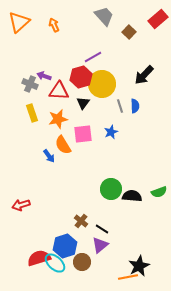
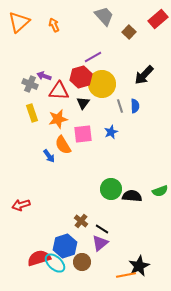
green semicircle: moved 1 px right, 1 px up
purple triangle: moved 2 px up
orange line: moved 2 px left, 2 px up
